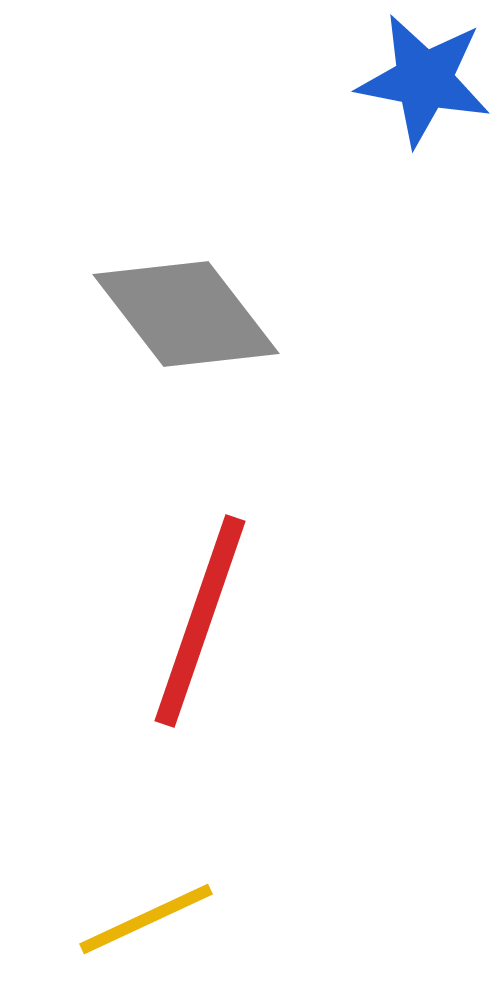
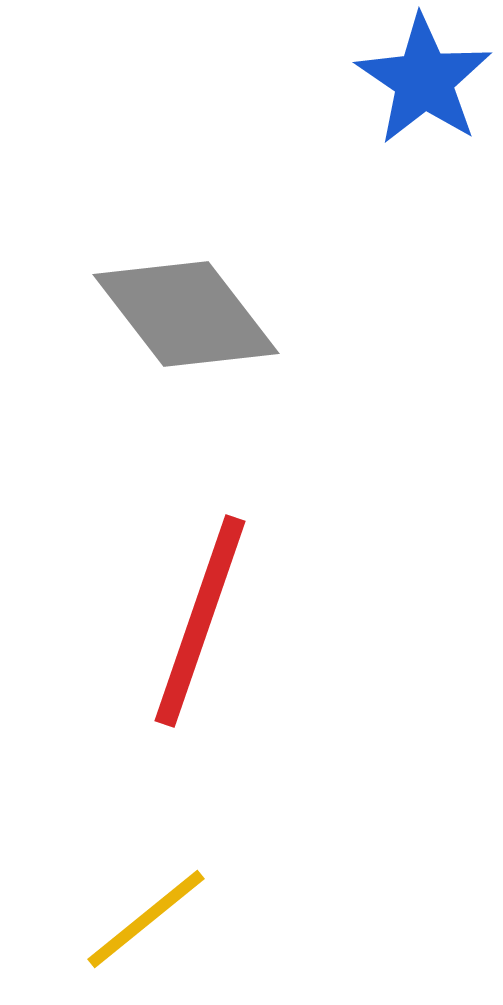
blue star: rotated 23 degrees clockwise
yellow line: rotated 14 degrees counterclockwise
